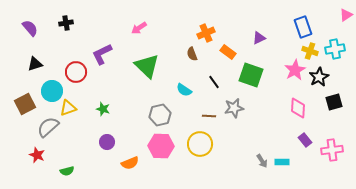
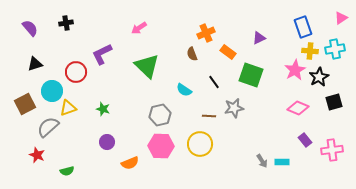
pink triangle: moved 5 px left, 3 px down
yellow cross: rotated 14 degrees counterclockwise
pink diamond: rotated 70 degrees counterclockwise
